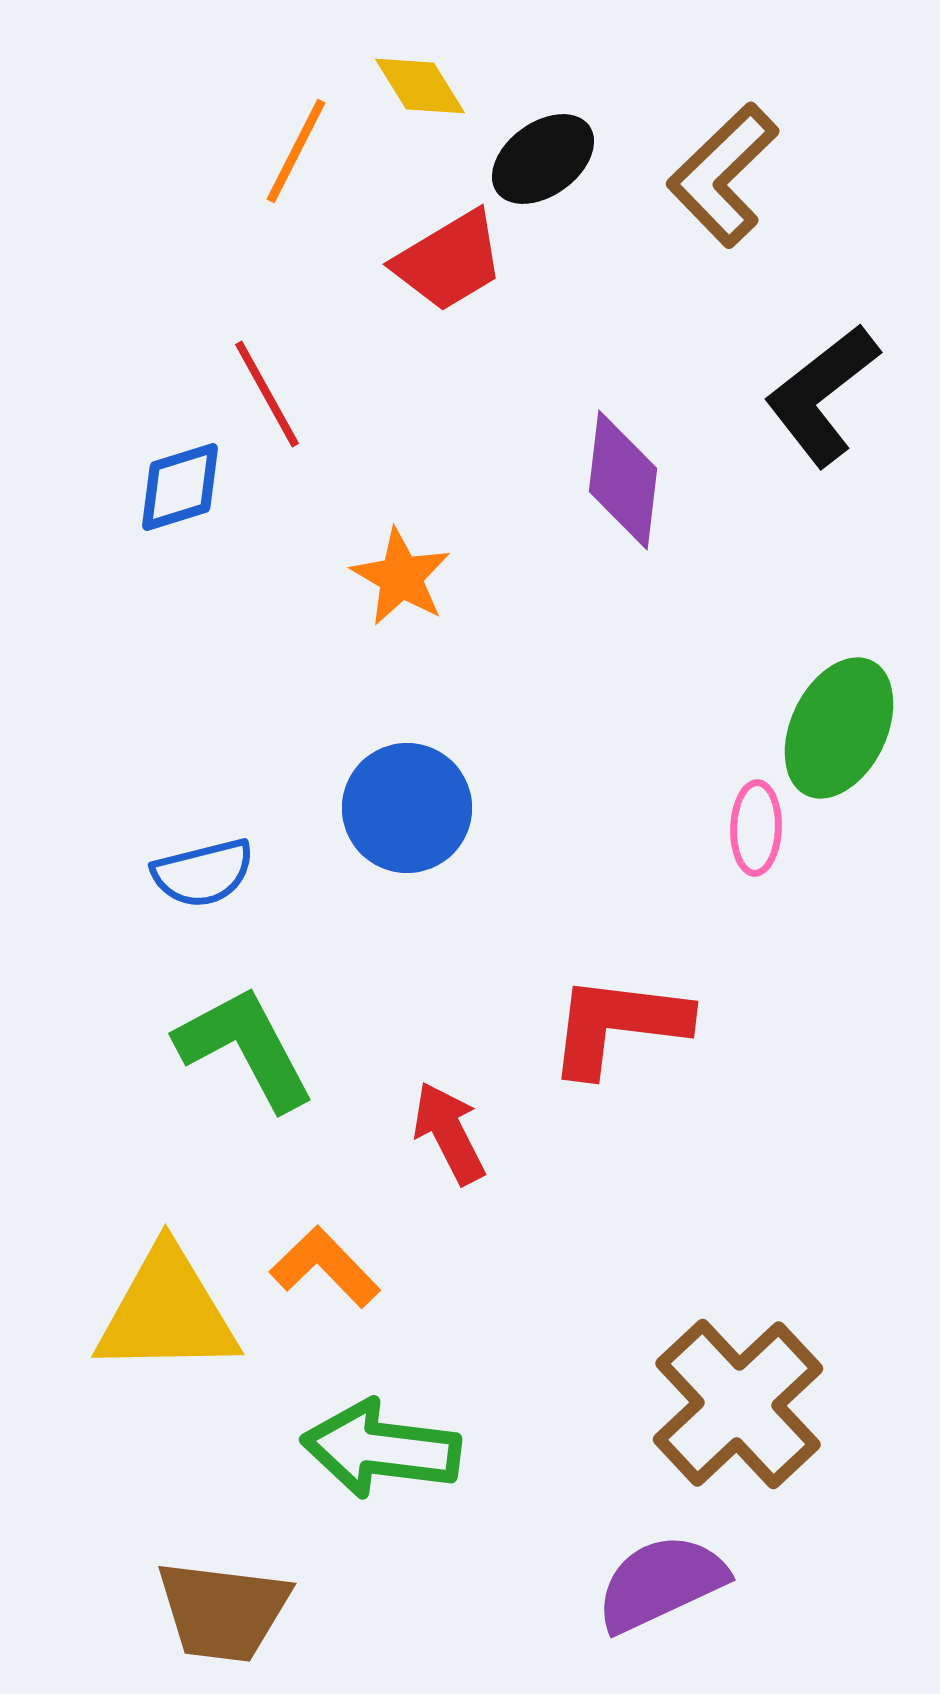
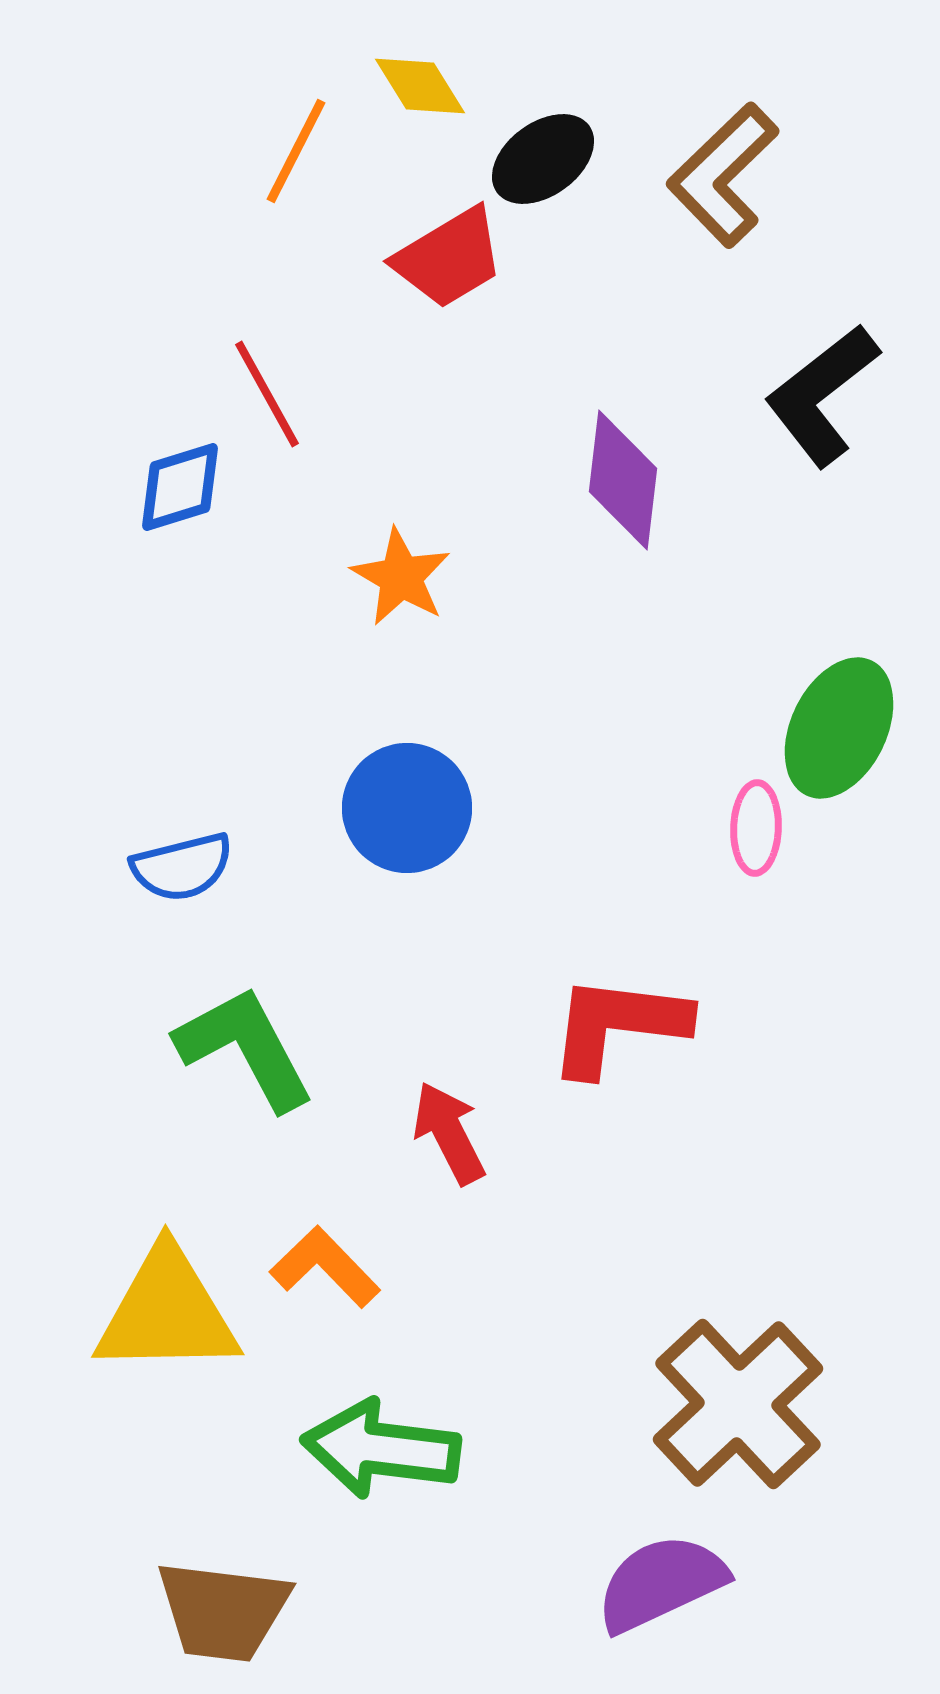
red trapezoid: moved 3 px up
blue semicircle: moved 21 px left, 6 px up
